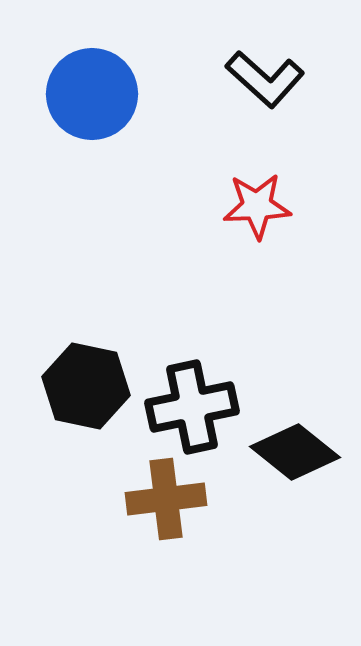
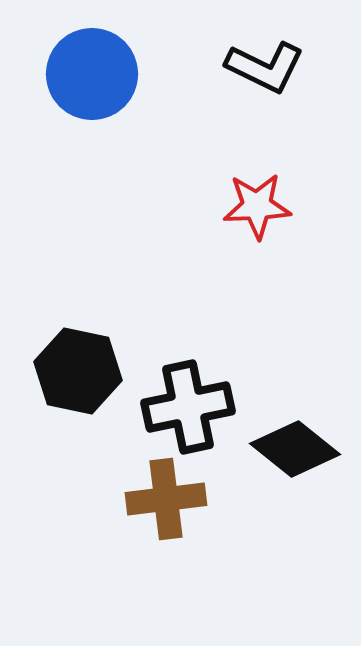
black L-shape: moved 12 px up; rotated 16 degrees counterclockwise
blue circle: moved 20 px up
black hexagon: moved 8 px left, 15 px up
black cross: moved 4 px left
black diamond: moved 3 px up
